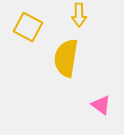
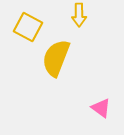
yellow semicircle: moved 10 px left; rotated 12 degrees clockwise
pink triangle: moved 3 px down
